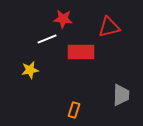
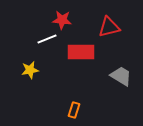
red star: moved 1 px left, 1 px down
gray trapezoid: moved 19 px up; rotated 60 degrees counterclockwise
